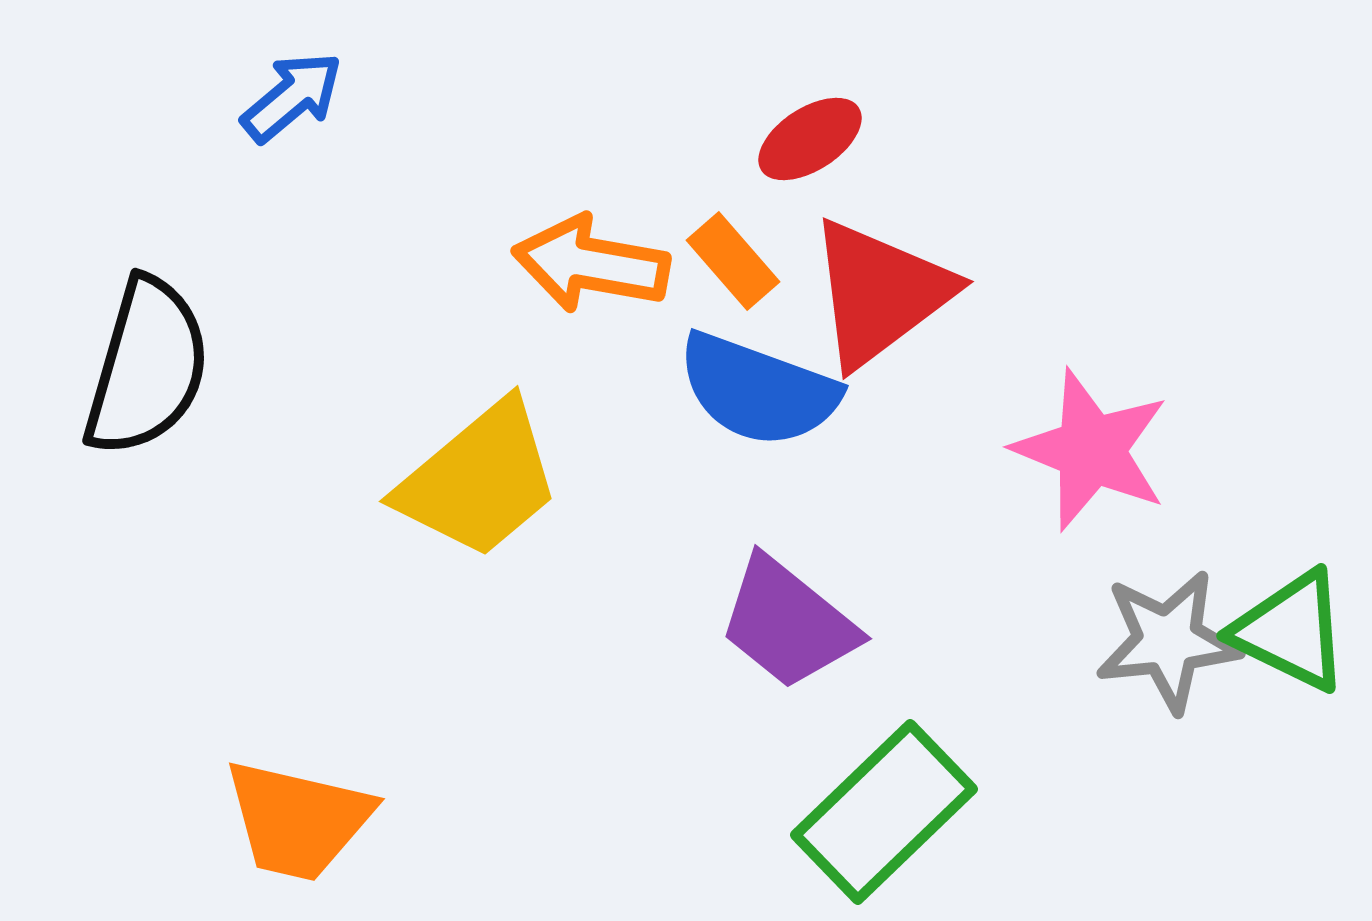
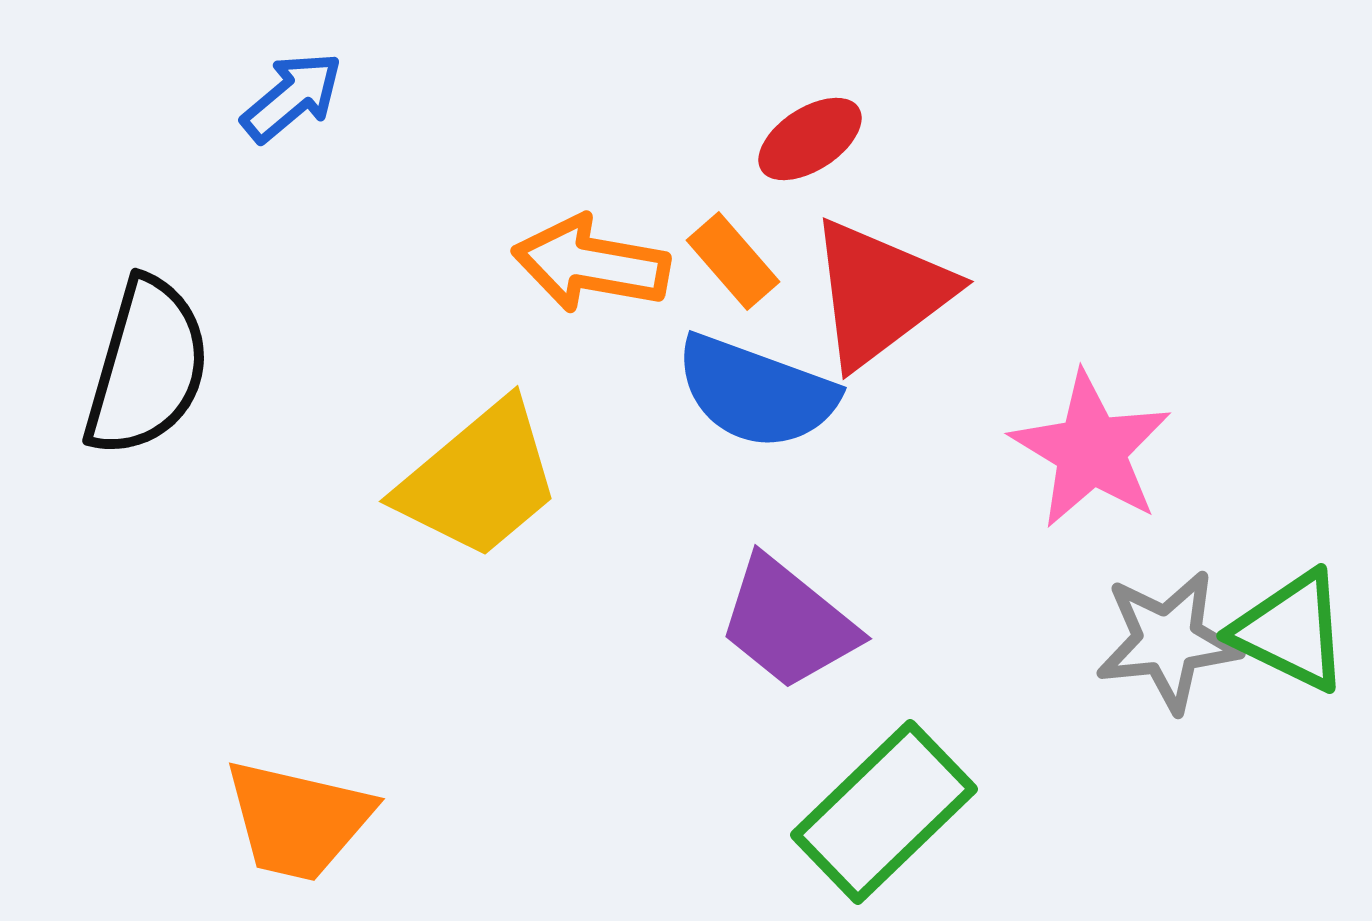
blue semicircle: moved 2 px left, 2 px down
pink star: rotated 9 degrees clockwise
